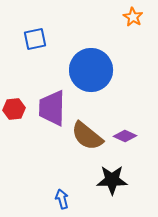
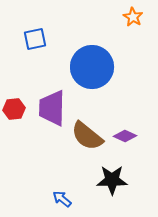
blue circle: moved 1 px right, 3 px up
blue arrow: rotated 36 degrees counterclockwise
